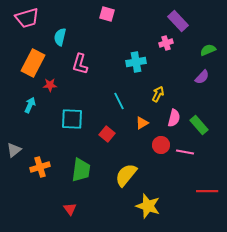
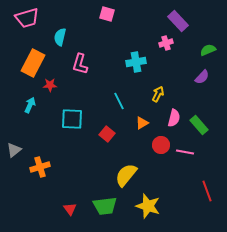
green trapezoid: moved 24 px right, 36 px down; rotated 75 degrees clockwise
red line: rotated 70 degrees clockwise
